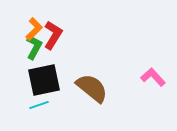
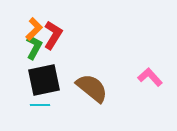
pink L-shape: moved 3 px left
cyan line: moved 1 px right; rotated 18 degrees clockwise
